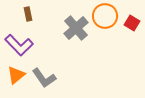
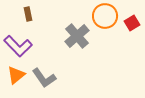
red square: rotated 28 degrees clockwise
gray cross: moved 1 px right, 8 px down
purple L-shape: moved 1 px left, 1 px down
